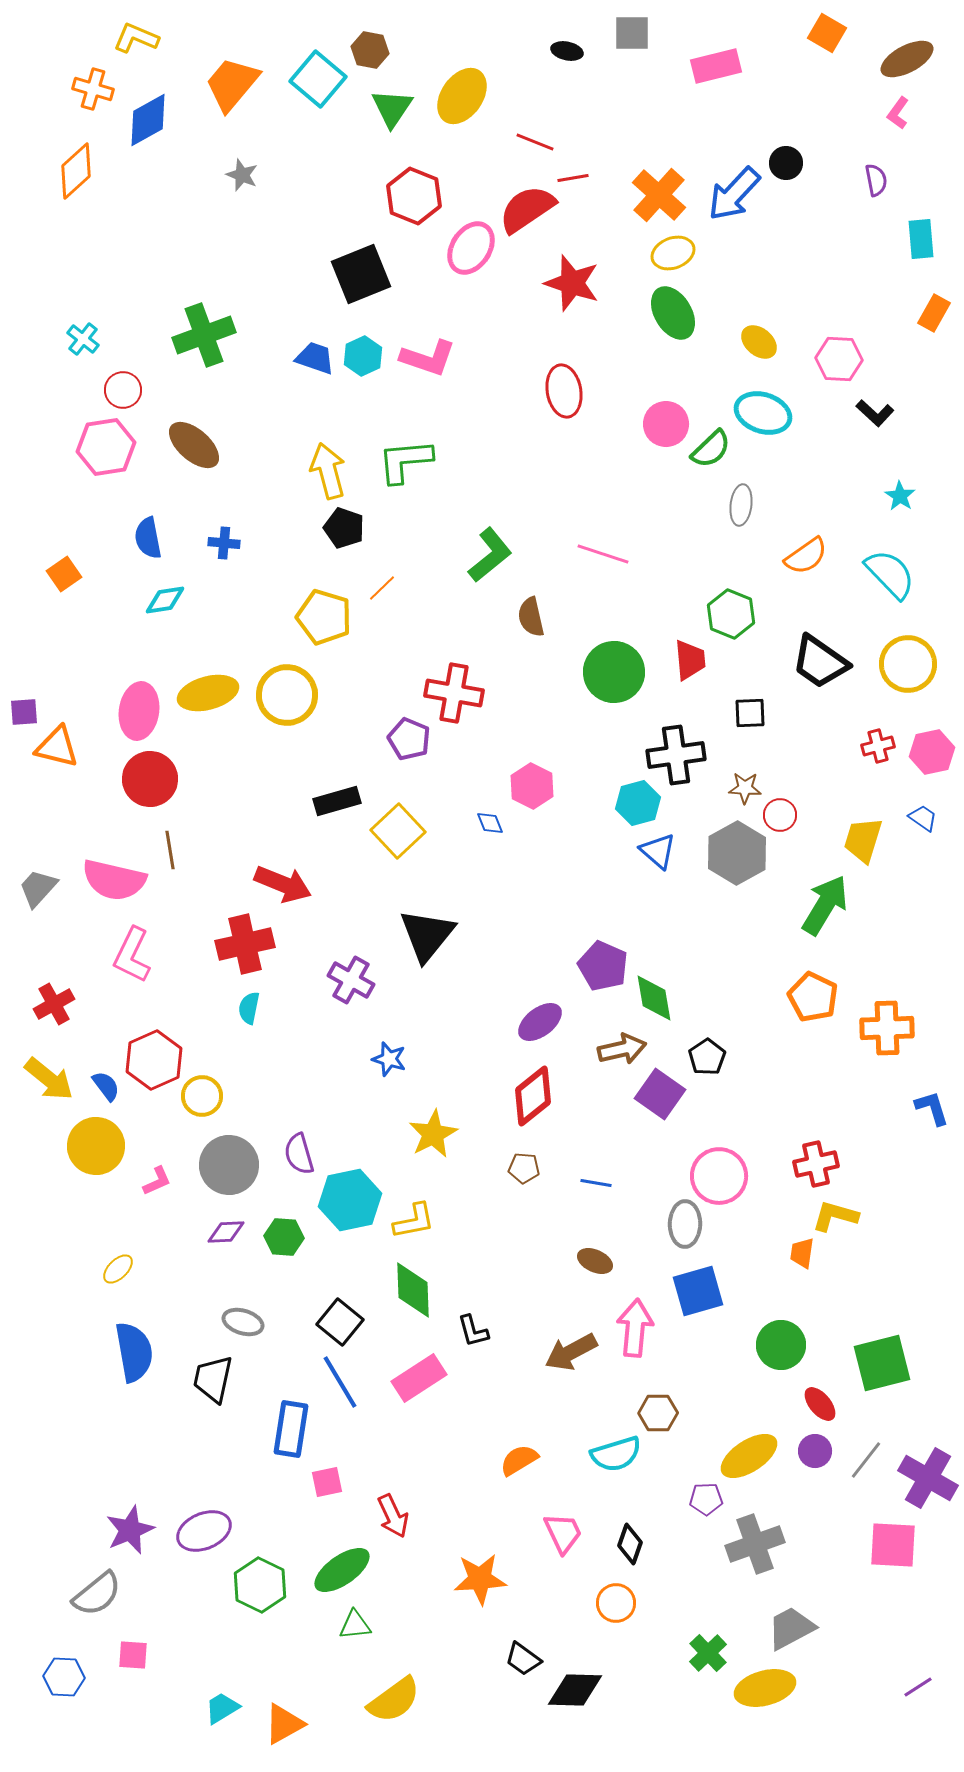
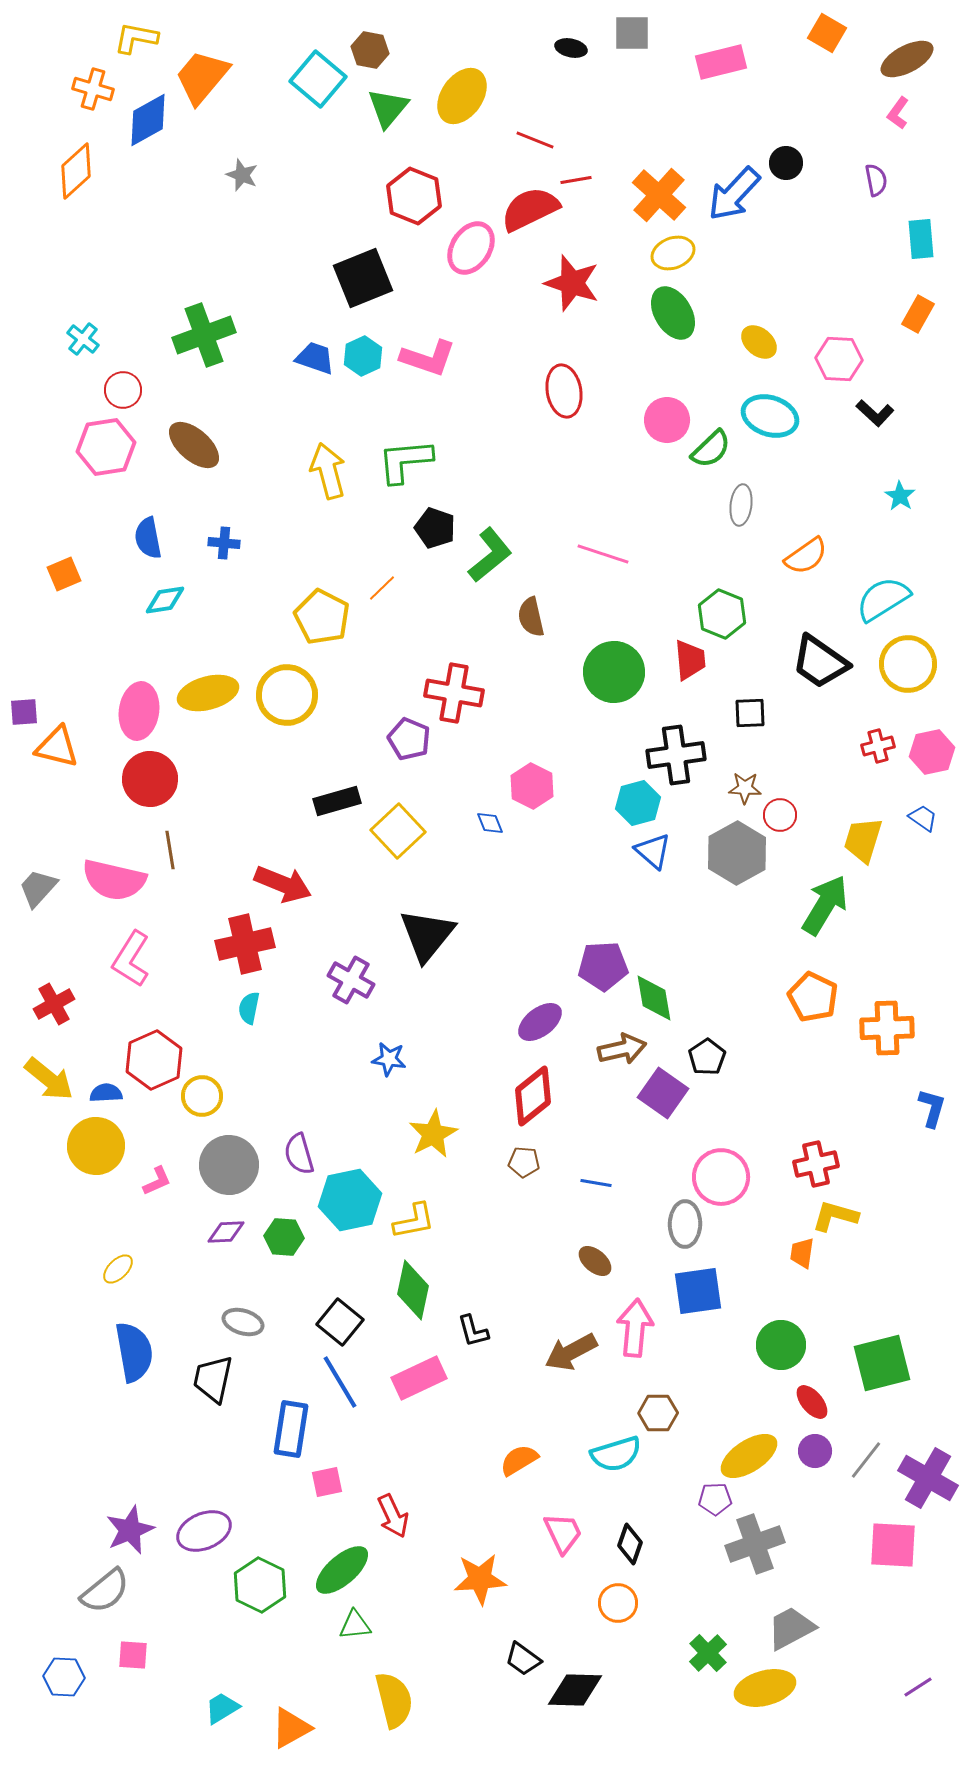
yellow L-shape at (136, 38): rotated 12 degrees counterclockwise
black ellipse at (567, 51): moved 4 px right, 3 px up
pink rectangle at (716, 66): moved 5 px right, 4 px up
orange trapezoid at (232, 84): moved 30 px left, 7 px up
green triangle at (392, 108): moved 4 px left; rotated 6 degrees clockwise
red line at (535, 142): moved 2 px up
red line at (573, 178): moved 3 px right, 2 px down
red semicircle at (527, 209): moved 3 px right; rotated 8 degrees clockwise
black square at (361, 274): moved 2 px right, 4 px down
orange rectangle at (934, 313): moved 16 px left, 1 px down
cyan ellipse at (763, 413): moved 7 px right, 3 px down
pink circle at (666, 424): moved 1 px right, 4 px up
black pentagon at (344, 528): moved 91 px right
orange square at (64, 574): rotated 12 degrees clockwise
cyan semicircle at (890, 574): moved 7 px left, 25 px down; rotated 78 degrees counterclockwise
green hexagon at (731, 614): moved 9 px left
yellow pentagon at (324, 617): moved 2 px left; rotated 10 degrees clockwise
blue triangle at (658, 851): moved 5 px left
pink L-shape at (132, 955): moved 1 px left, 4 px down; rotated 6 degrees clockwise
purple pentagon at (603, 966): rotated 27 degrees counterclockwise
blue star at (389, 1059): rotated 8 degrees counterclockwise
blue semicircle at (106, 1086): moved 7 px down; rotated 56 degrees counterclockwise
purple square at (660, 1094): moved 3 px right, 1 px up
blue L-shape at (932, 1108): rotated 33 degrees clockwise
brown pentagon at (524, 1168): moved 6 px up
pink circle at (719, 1176): moved 2 px right, 1 px down
brown ellipse at (595, 1261): rotated 16 degrees clockwise
green diamond at (413, 1290): rotated 14 degrees clockwise
blue square at (698, 1291): rotated 8 degrees clockwise
pink rectangle at (419, 1378): rotated 8 degrees clockwise
red ellipse at (820, 1404): moved 8 px left, 2 px up
purple pentagon at (706, 1499): moved 9 px right
green ellipse at (342, 1570): rotated 6 degrees counterclockwise
gray semicircle at (97, 1594): moved 8 px right, 3 px up
orange circle at (616, 1603): moved 2 px right
yellow semicircle at (394, 1700): rotated 68 degrees counterclockwise
orange triangle at (284, 1724): moved 7 px right, 4 px down
